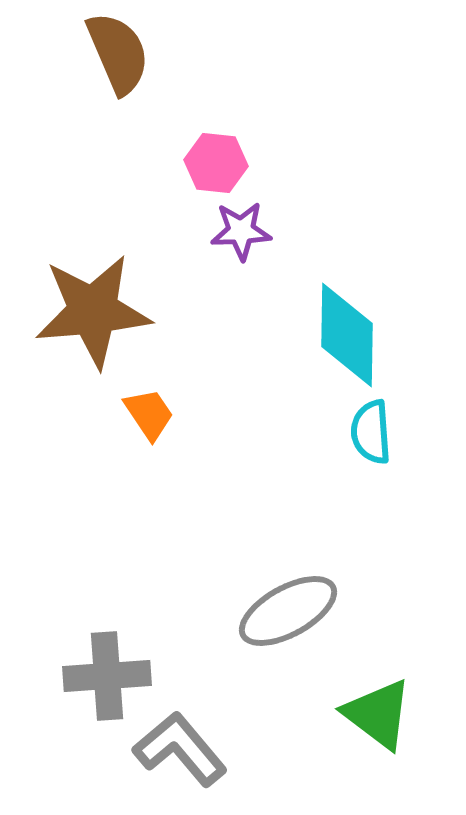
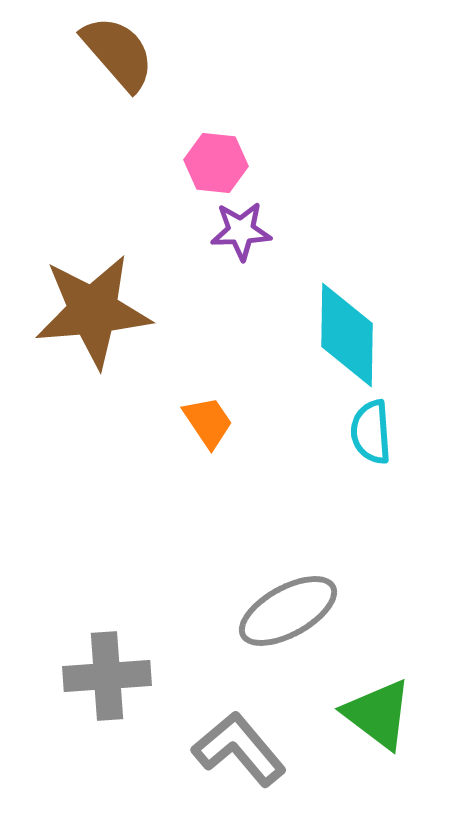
brown semicircle: rotated 18 degrees counterclockwise
orange trapezoid: moved 59 px right, 8 px down
gray L-shape: moved 59 px right
